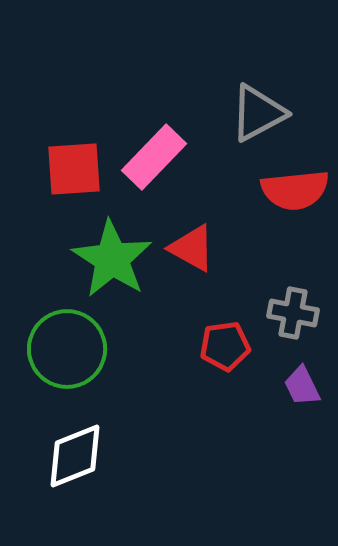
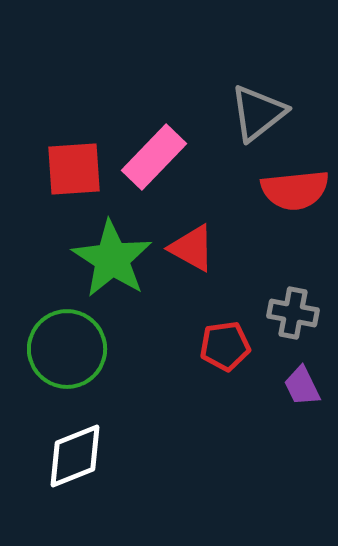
gray triangle: rotated 10 degrees counterclockwise
